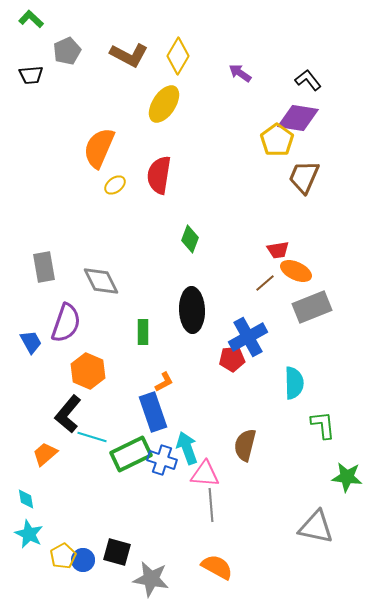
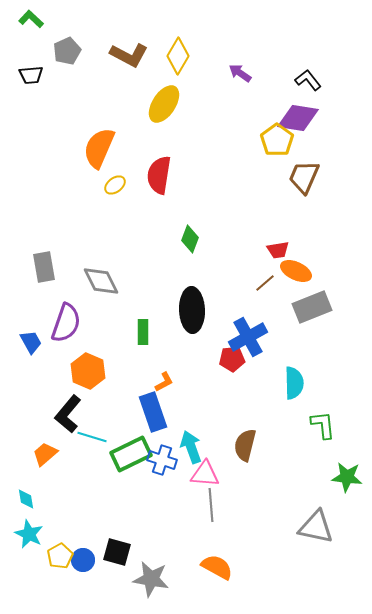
cyan arrow at (187, 448): moved 4 px right, 1 px up
yellow pentagon at (63, 556): moved 3 px left
